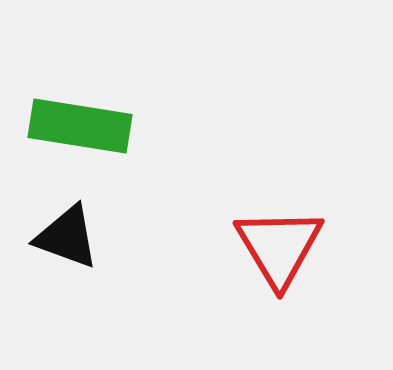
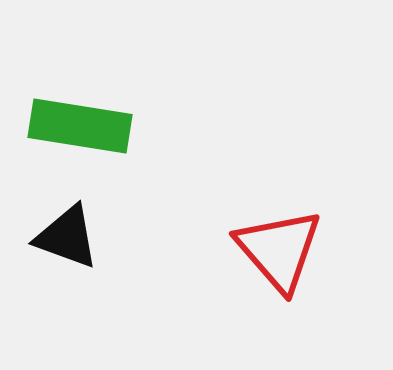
red triangle: moved 3 px down; rotated 10 degrees counterclockwise
